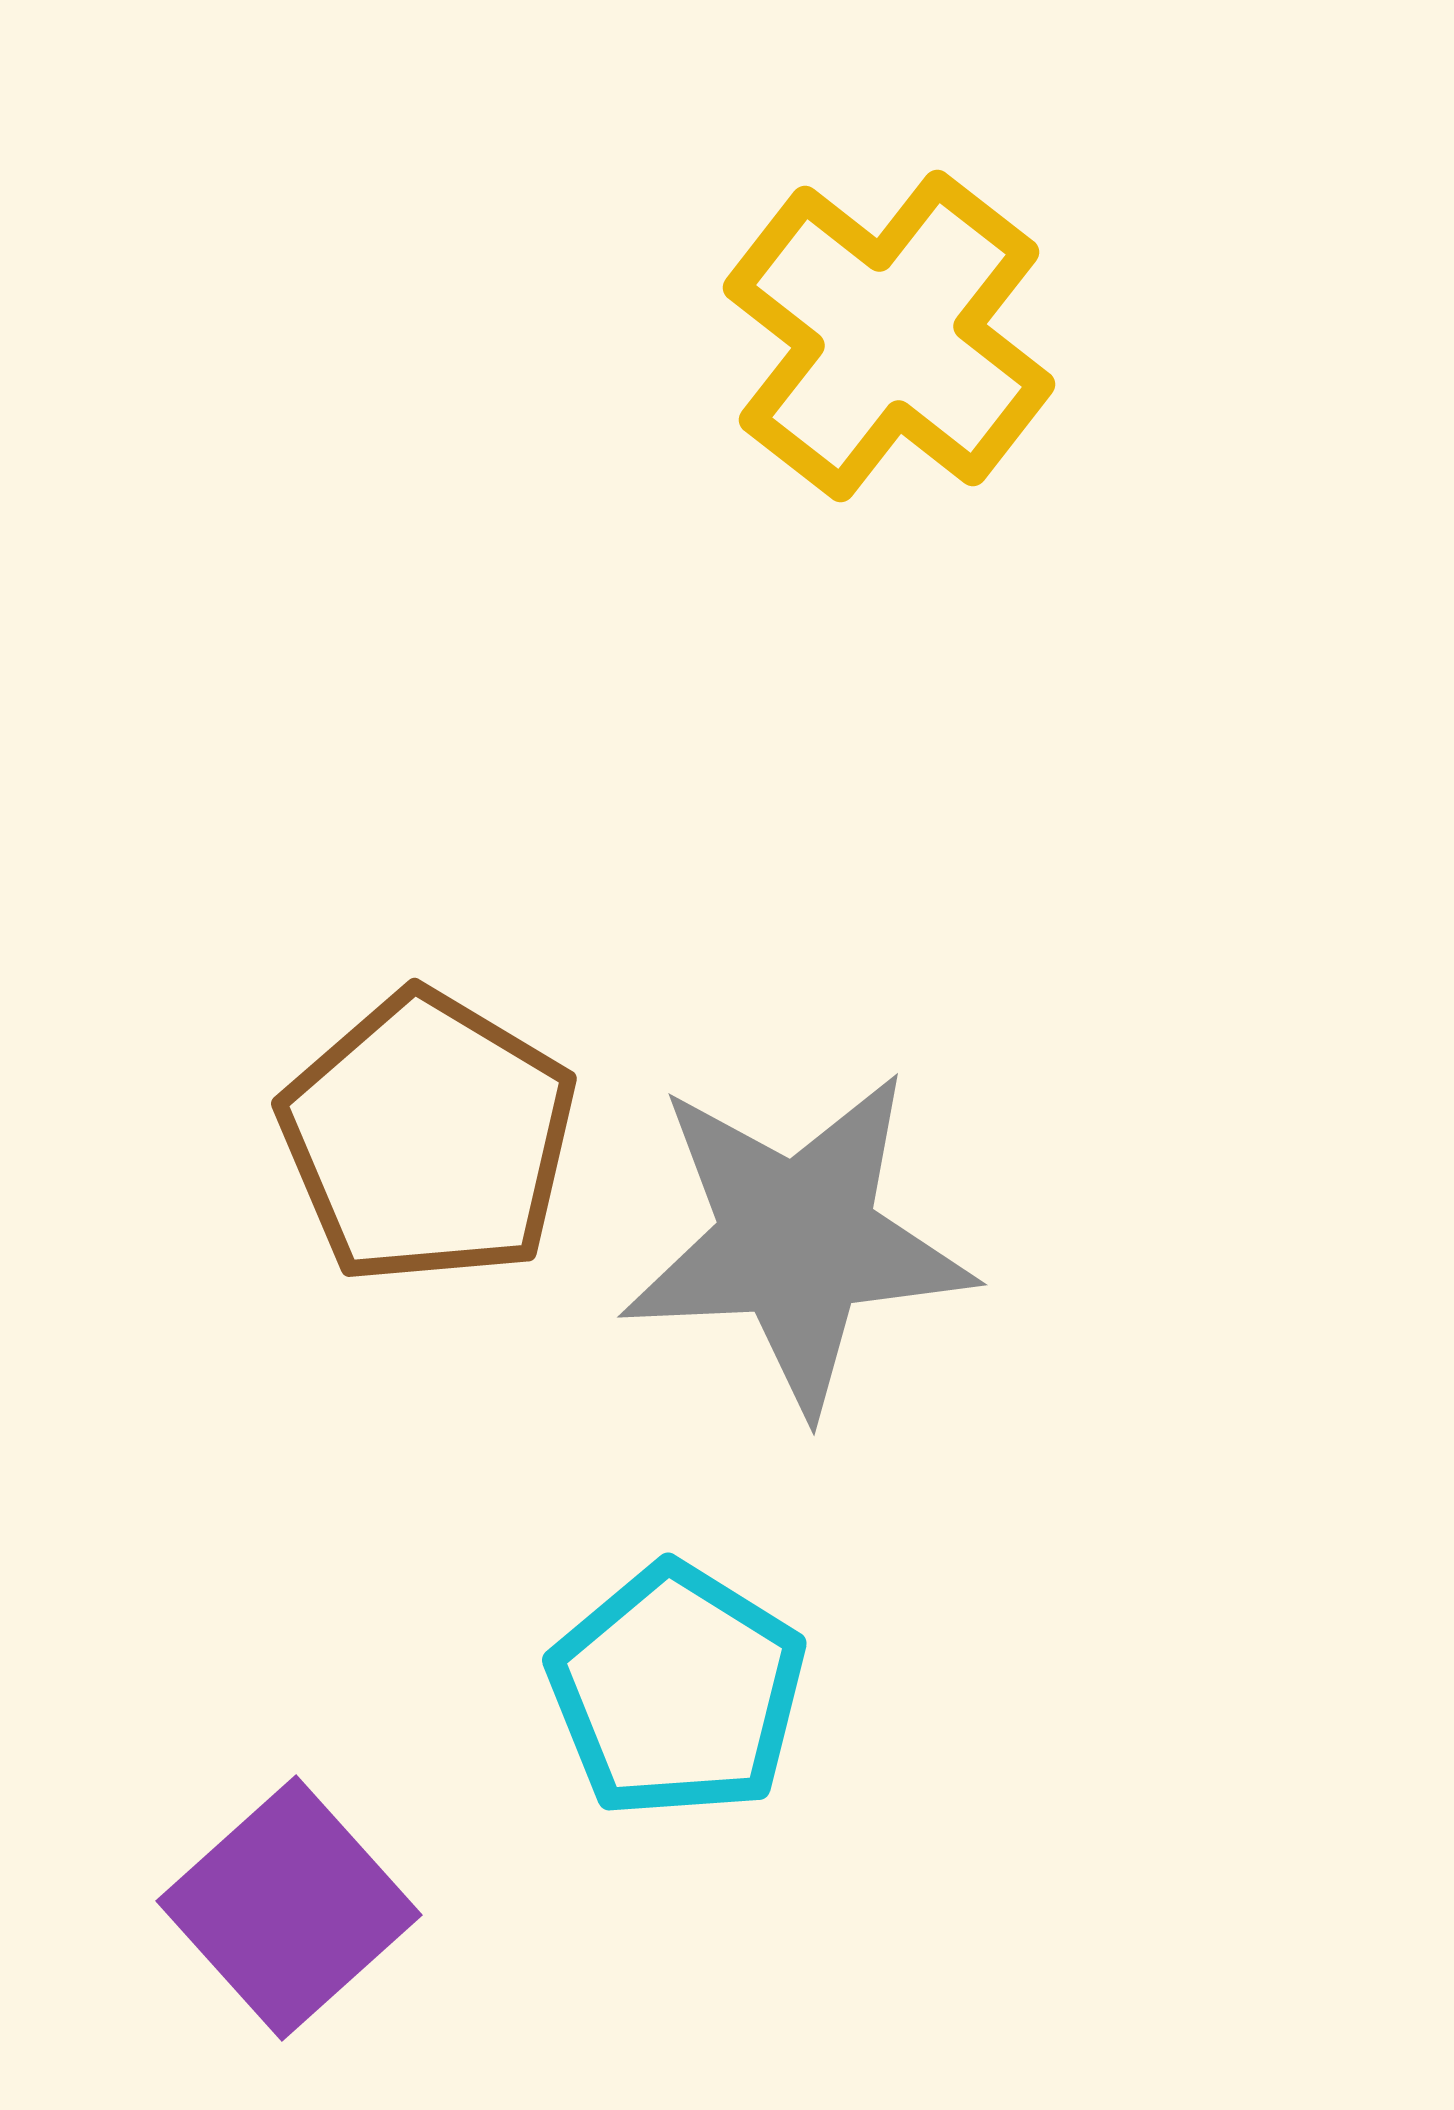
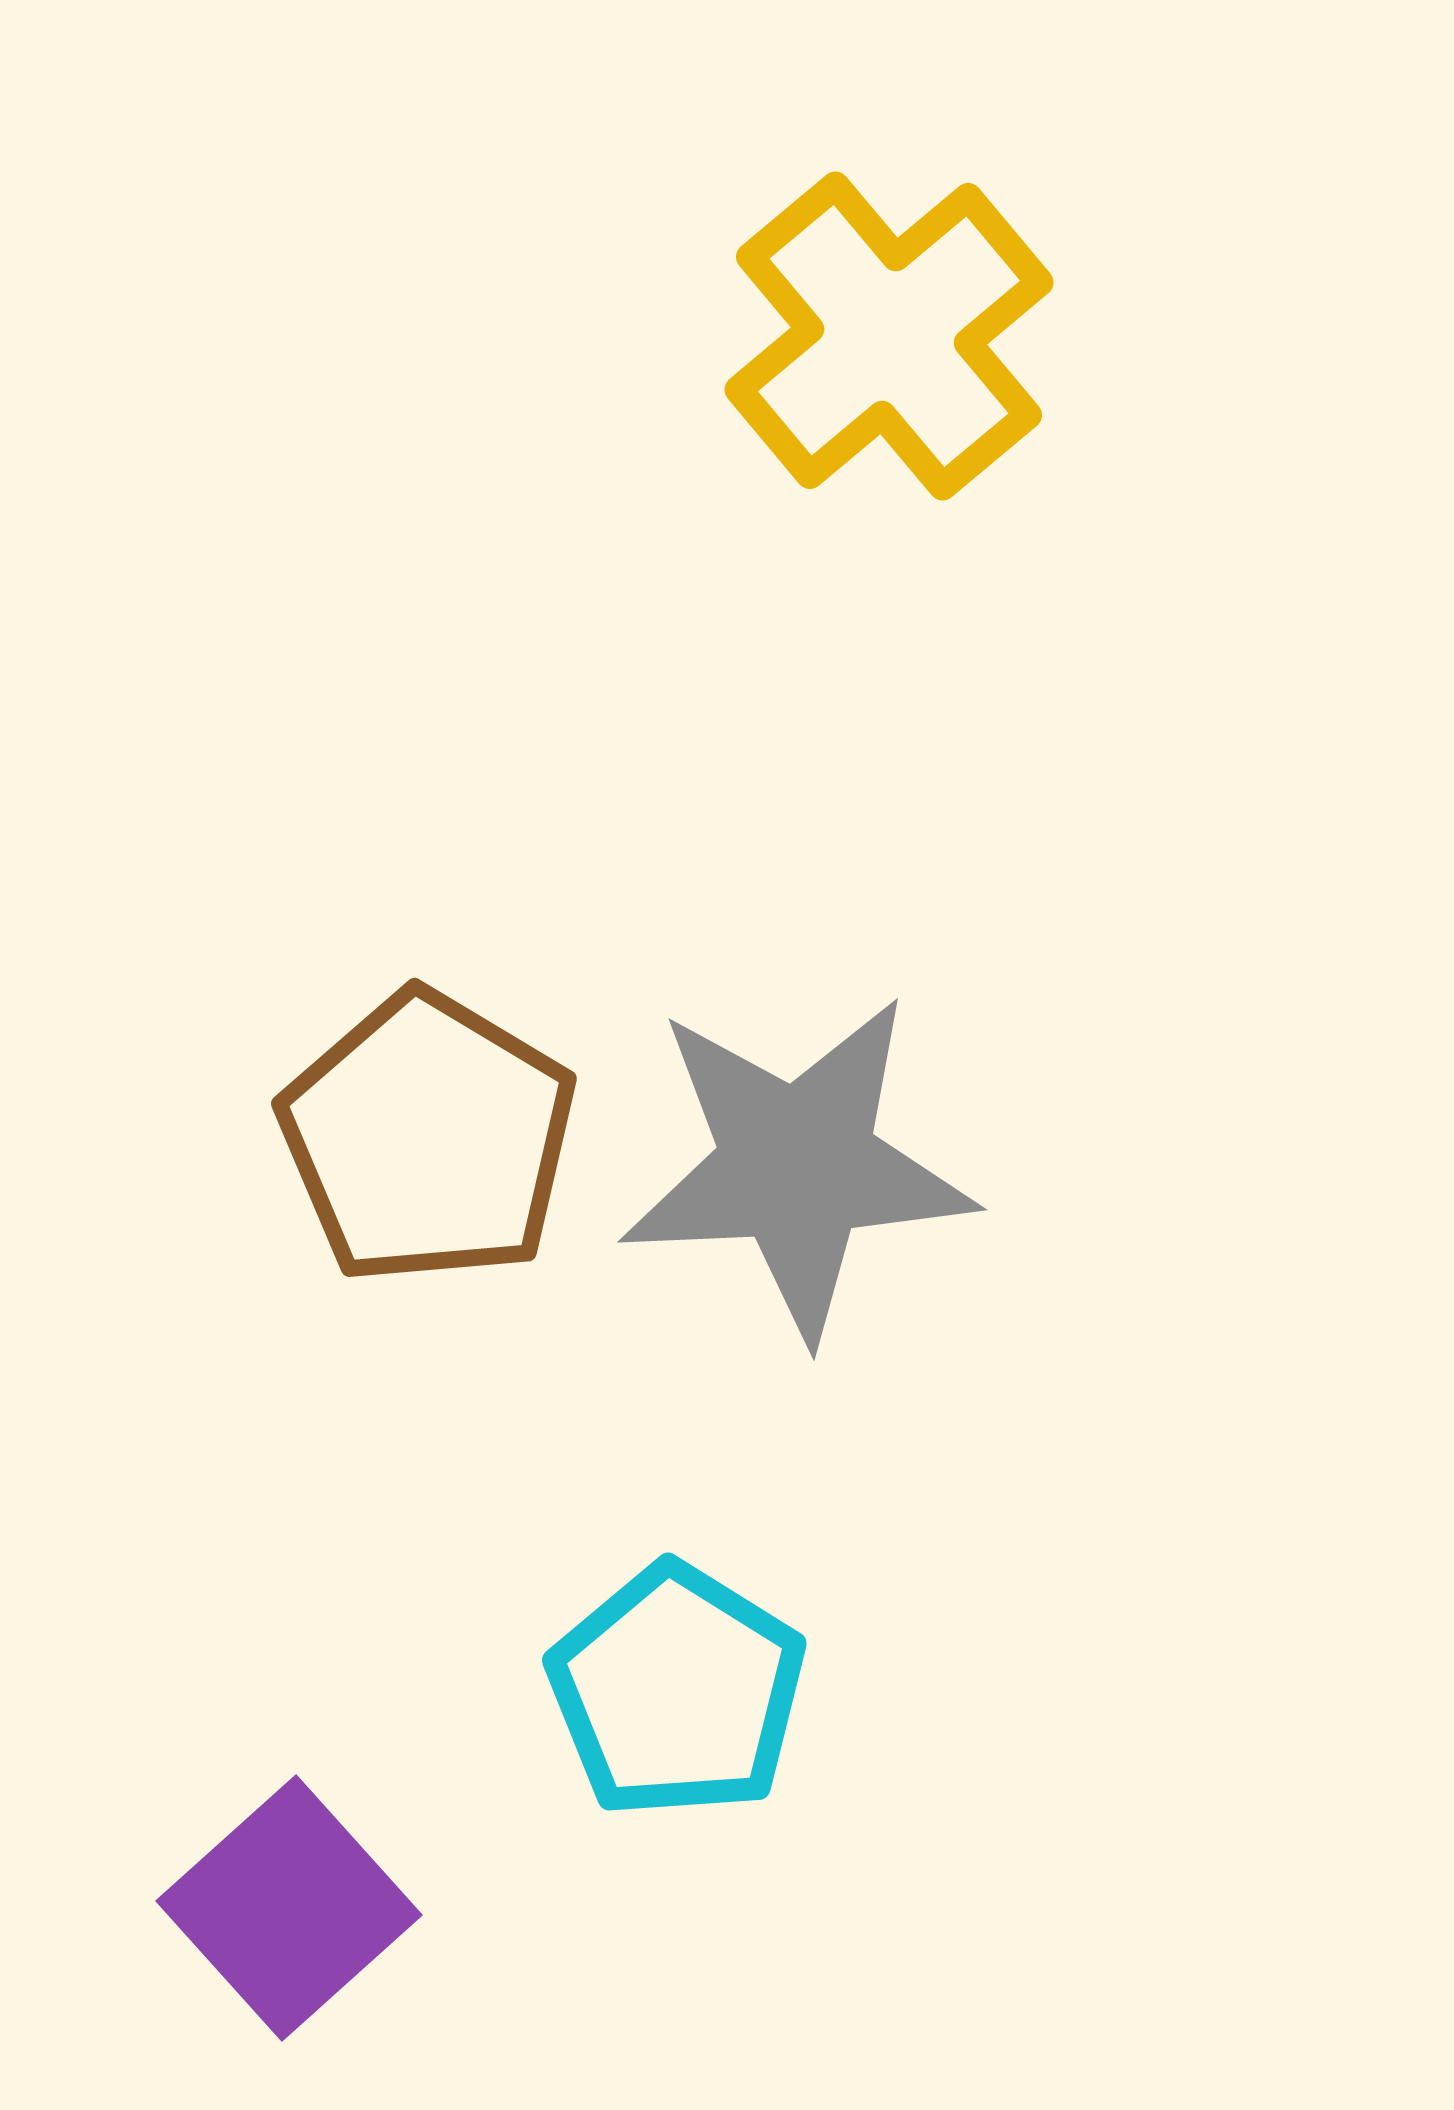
yellow cross: rotated 12 degrees clockwise
gray star: moved 75 px up
